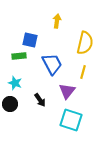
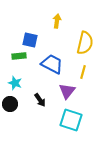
blue trapezoid: rotated 35 degrees counterclockwise
